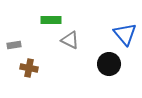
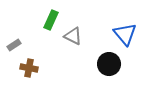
green rectangle: rotated 66 degrees counterclockwise
gray triangle: moved 3 px right, 4 px up
gray rectangle: rotated 24 degrees counterclockwise
